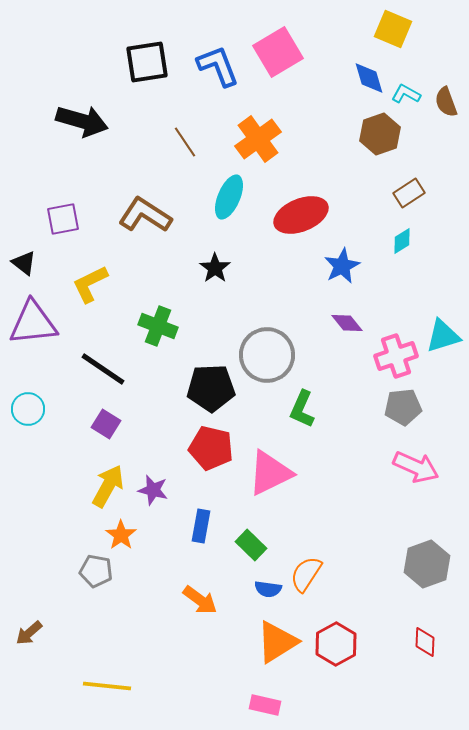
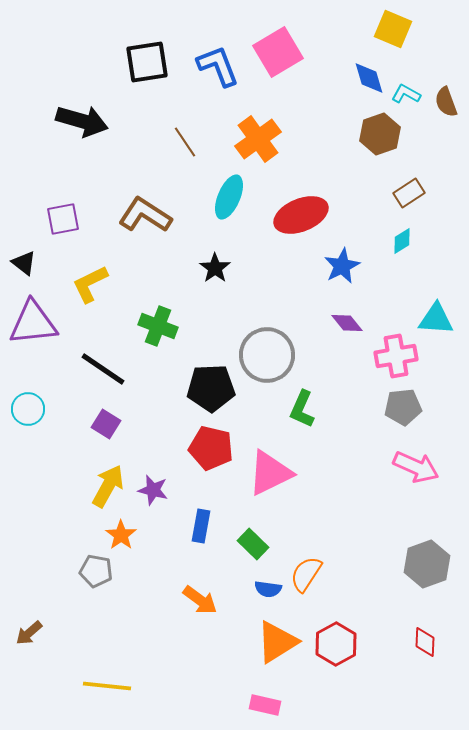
cyan triangle at (443, 336): moved 7 px left, 17 px up; rotated 21 degrees clockwise
pink cross at (396, 356): rotated 9 degrees clockwise
green rectangle at (251, 545): moved 2 px right, 1 px up
